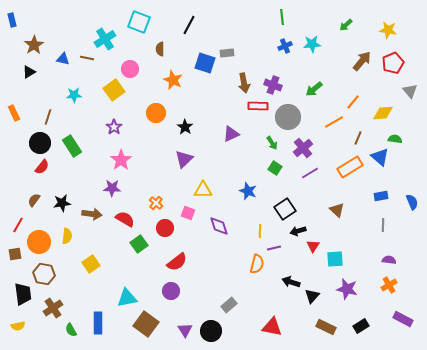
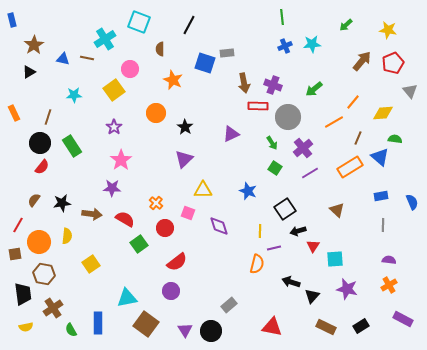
yellow semicircle at (18, 326): moved 8 px right, 1 px down
